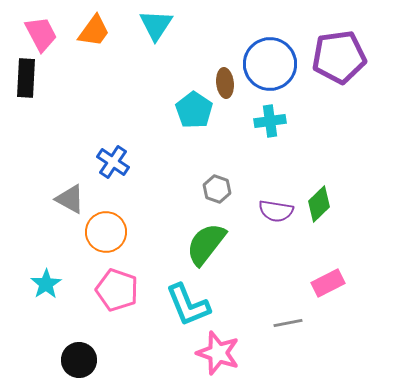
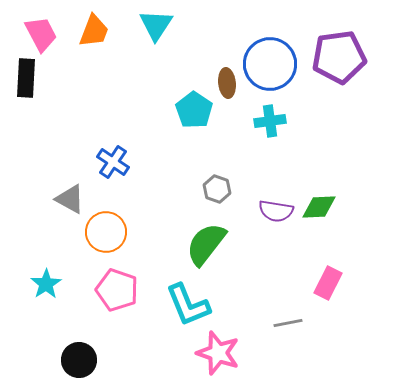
orange trapezoid: rotated 15 degrees counterclockwise
brown ellipse: moved 2 px right
green diamond: moved 3 px down; rotated 42 degrees clockwise
pink rectangle: rotated 36 degrees counterclockwise
